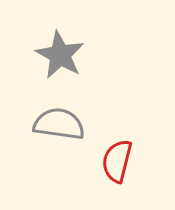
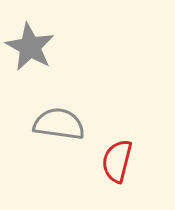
gray star: moved 30 px left, 8 px up
